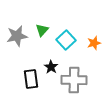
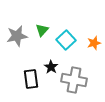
gray cross: rotated 10 degrees clockwise
